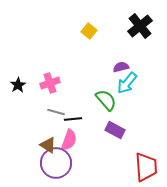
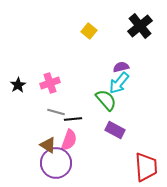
cyan arrow: moved 8 px left
